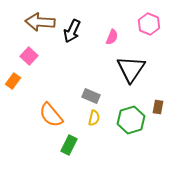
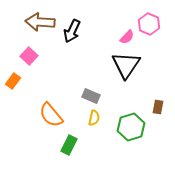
pink semicircle: moved 15 px right; rotated 21 degrees clockwise
black triangle: moved 5 px left, 4 px up
green hexagon: moved 7 px down
